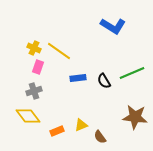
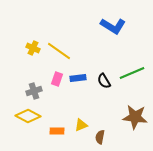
yellow cross: moved 1 px left
pink rectangle: moved 19 px right, 12 px down
yellow diamond: rotated 25 degrees counterclockwise
orange rectangle: rotated 24 degrees clockwise
brown semicircle: rotated 48 degrees clockwise
